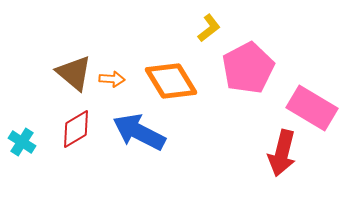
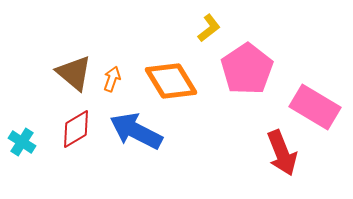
pink pentagon: moved 1 px left, 1 px down; rotated 6 degrees counterclockwise
orange arrow: rotated 75 degrees counterclockwise
pink rectangle: moved 3 px right, 1 px up
blue arrow: moved 3 px left, 1 px up
red arrow: rotated 36 degrees counterclockwise
